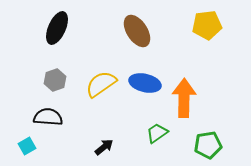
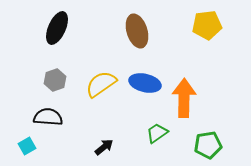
brown ellipse: rotated 16 degrees clockwise
